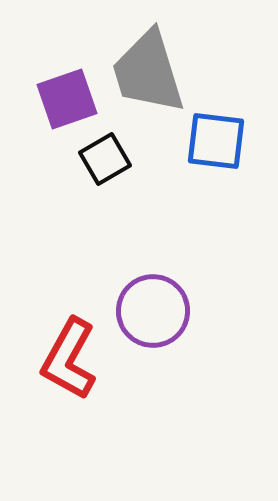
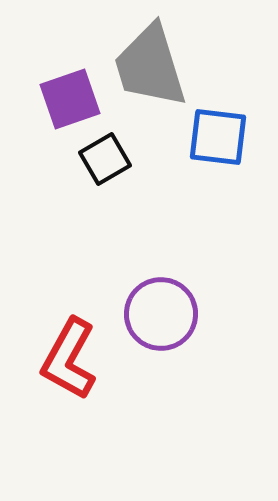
gray trapezoid: moved 2 px right, 6 px up
purple square: moved 3 px right
blue square: moved 2 px right, 4 px up
purple circle: moved 8 px right, 3 px down
